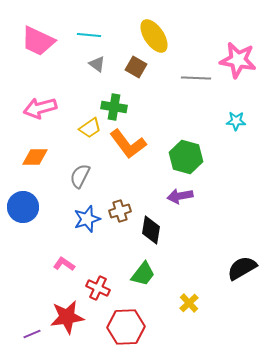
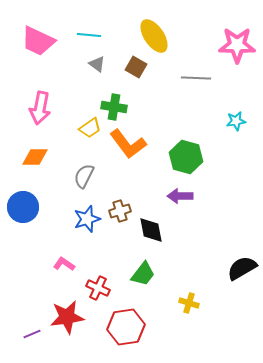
pink star: moved 1 px left, 15 px up; rotated 9 degrees counterclockwise
pink arrow: rotated 64 degrees counterclockwise
cyan star: rotated 12 degrees counterclockwise
gray semicircle: moved 4 px right
purple arrow: rotated 10 degrees clockwise
black diamond: rotated 20 degrees counterclockwise
yellow cross: rotated 30 degrees counterclockwise
red hexagon: rotated 6 degrees counterclockwise
